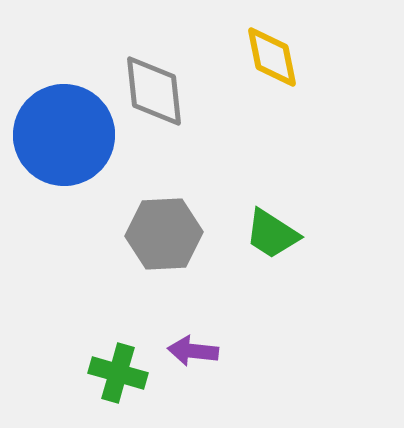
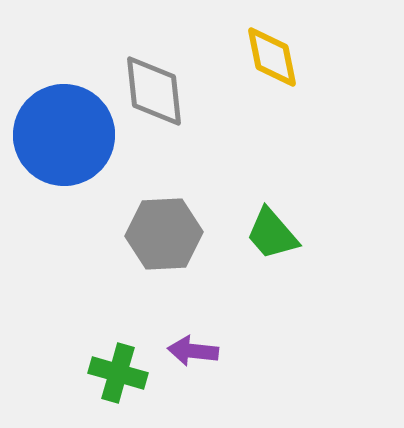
green trapezoid: rotated 16 degrees clockwise
